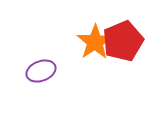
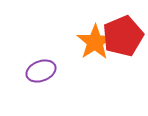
red pentagon: moved 5 px up
